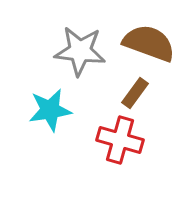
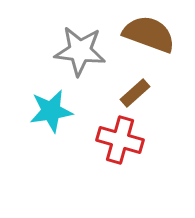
brown semicircle: moved 9 px up
brown rectangle: rotated 12 degrees clockwise
cyan star: moved 1 px right, 1 px down
